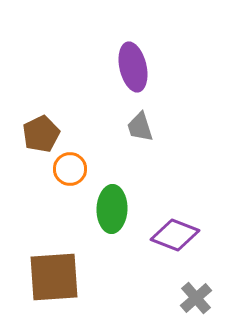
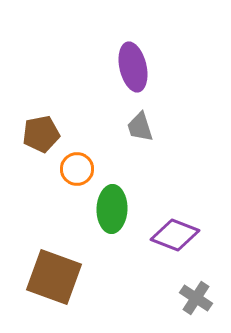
brown pentagon: rotated 15 degrees clockwise
orange circle: moved 7 px right
brown square: rotated 24 degrees clockwise
gray cross: rotated 16 degrees counterclockwise
